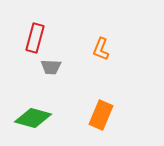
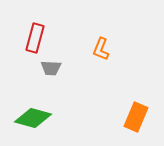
gray trapezoid: moved 1 px down
orange rectangle: moved 35 px right, 2 px down
